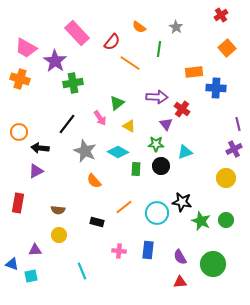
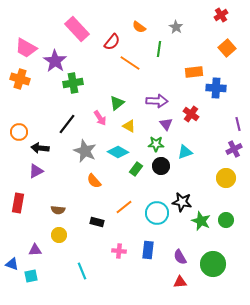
pink rectangle at (77, 33): moved 4 px up
purple arrow at (157, 97): moved 4 px down
red cross at (182, 109): moved 9 px right, 5 px down
green rectangle at (136, 169): rotated 32 degrees clockwise
